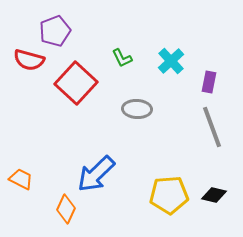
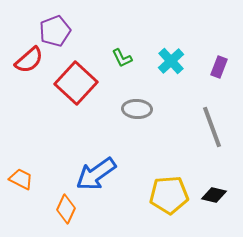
red semicircle: rotated 56 degrees counterclockwise
purple rectangle: moved 10 px right, 15 px up; rotated 10 degrees clockwise
blue arrow: rotated 9 degrees clockwise
